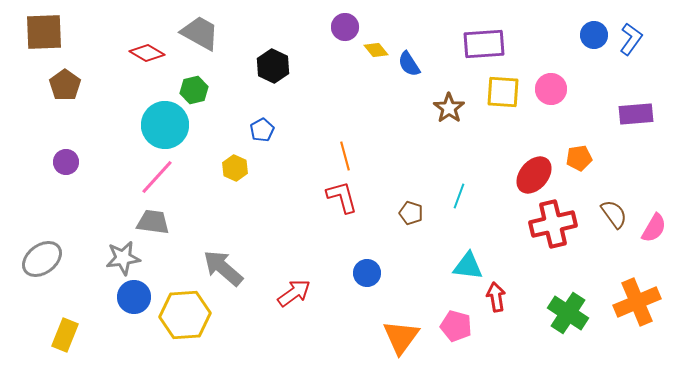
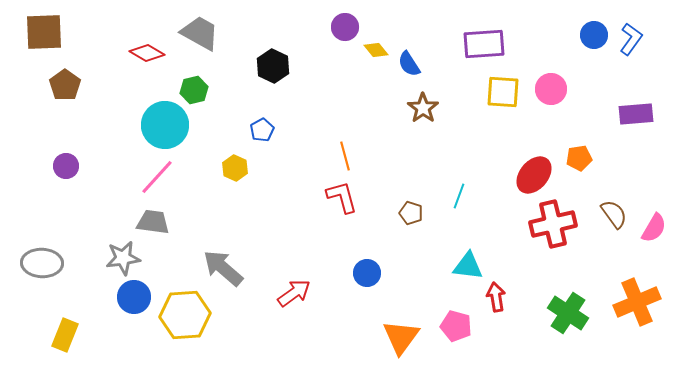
brown star at (449, 108): moved 26 px left
purple circle at (66, 162): moved 4 px down
gray ellipse at (42, 259): moved 4 px down; rotated 39 degrees clockwise
